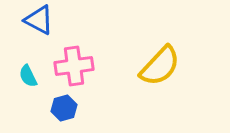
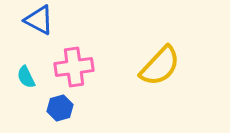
pink cross: moved 1 px down
cyan semicircle: moved 2 px left, 1 px down
blue hexagon: moved 4 px left
